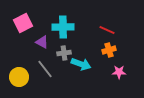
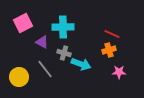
red line: moved 5 px right, 4 px down
gray cross: rotated 24 degrees clockwise
